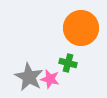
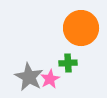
green cross: rotated 18 degrees counterclockwise
pink star: rotated 30 degrees clockwise
